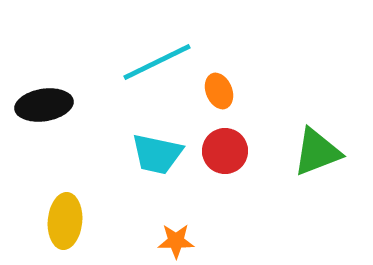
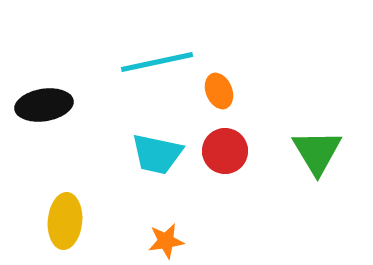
cyan line: rotated 14 degrees clockwise
green triangle: rotated 40 degrees counterclockwise
orange star: moved 10 px left; rotated 9 degrees counterclockwise
